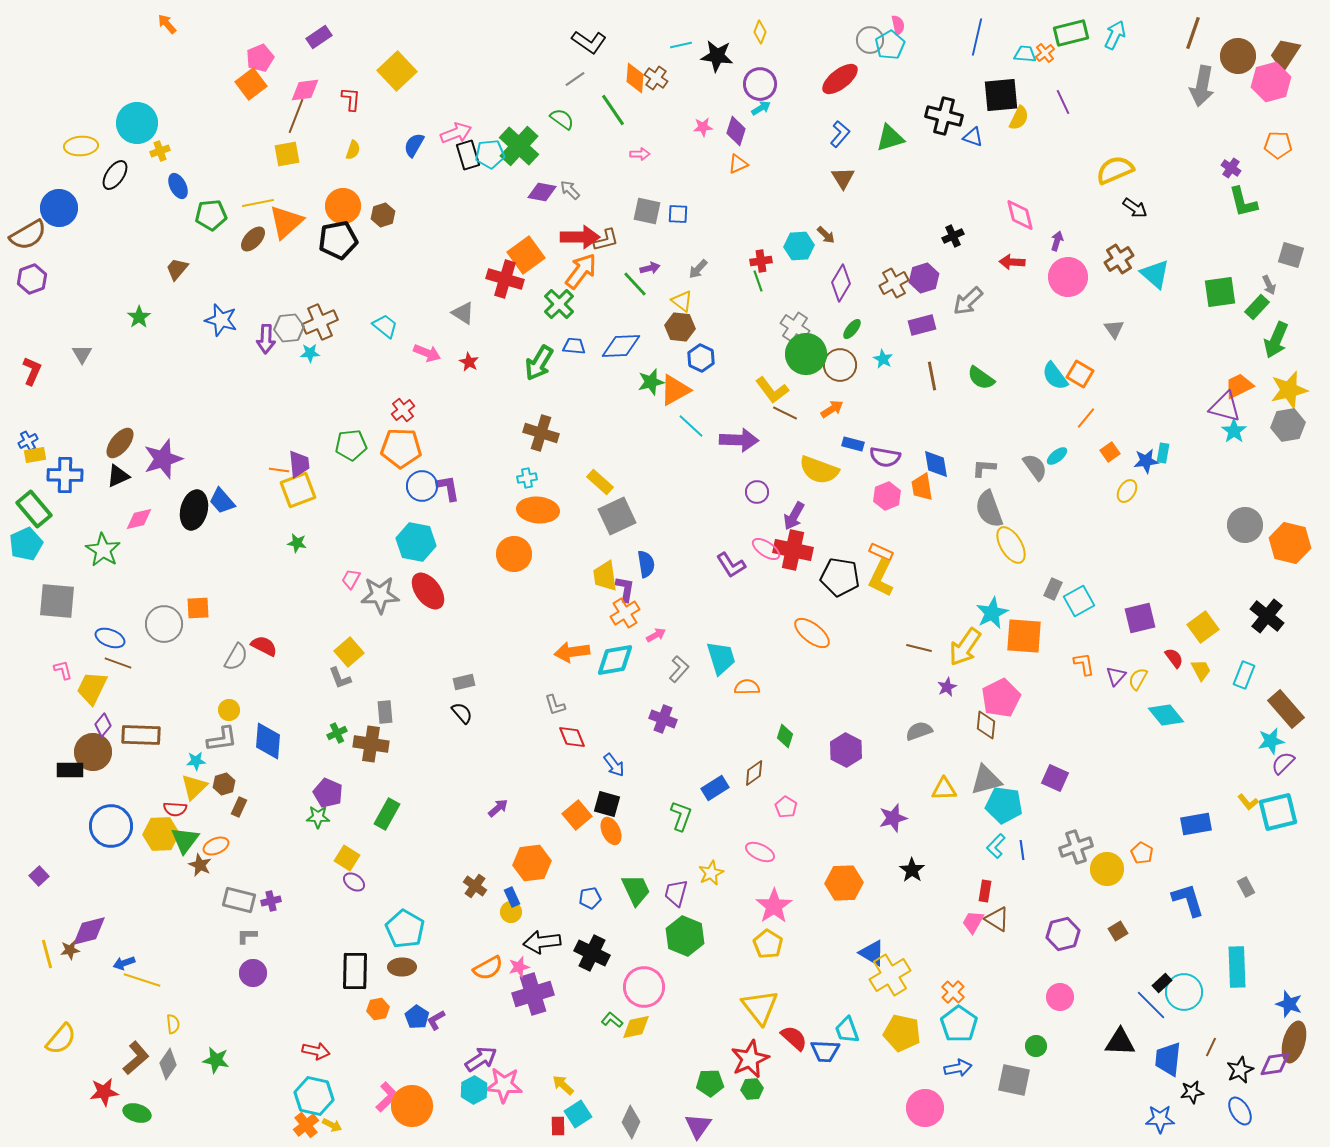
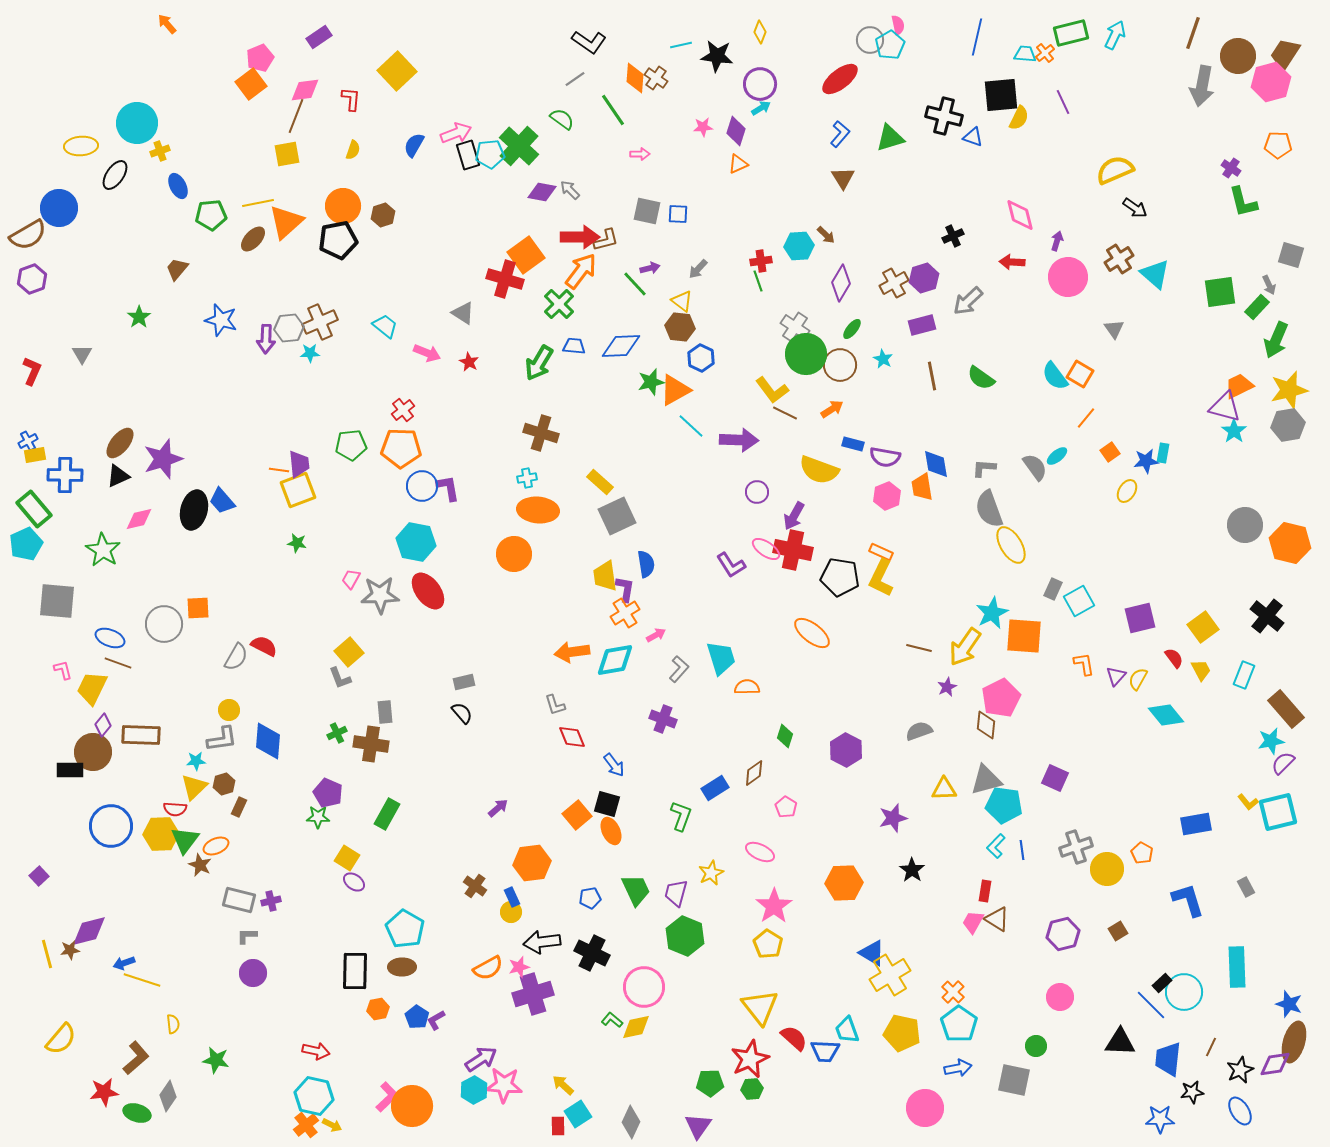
gray diamond at (168, 1064): moved 32 px down
